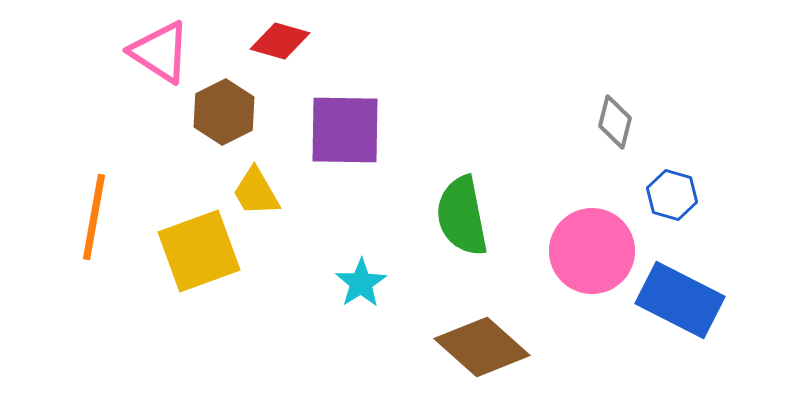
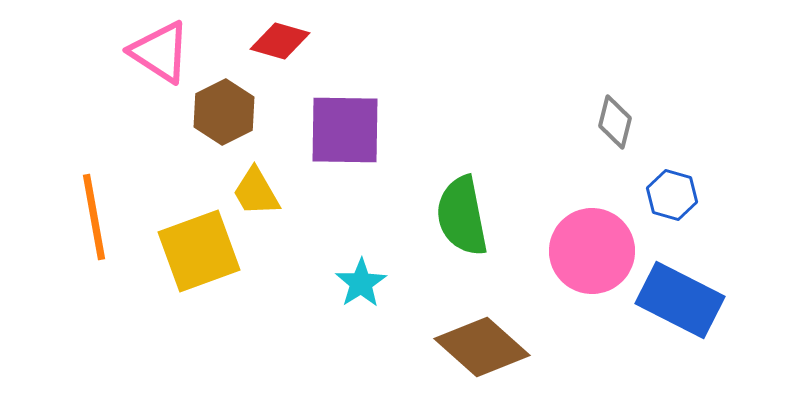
orange line: rotated 20 degrees counterclockwise
